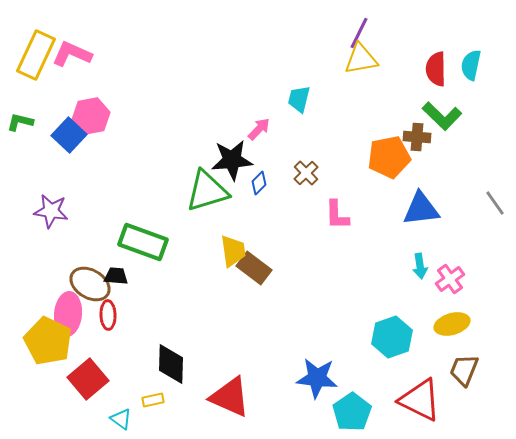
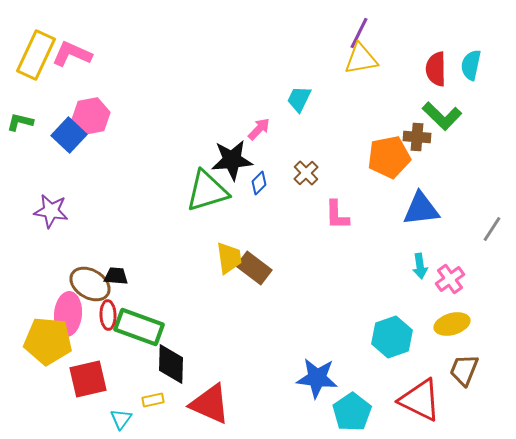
cyan trapezoid at (299, 99): rotated 12 degrees clockwise
gray line at (495, 203): moved 3 px left, 26 px down; rotated 68 degrees clockwise
green rectangle at (143, 242): moved 4 px left, 85 px down
yellow trapezoid at (233, 251): moved 4 px left, 7 px down
yellow pentagon at (48, 341): rotated 21 degrees counterclockwise
red square at (88, 379): rotated 27 degrees clockwise
red triangle at (230, 397): moved 20 px left, 7 px down
cyan triangle at (121, 419): rotated 30 degrees clockwise
